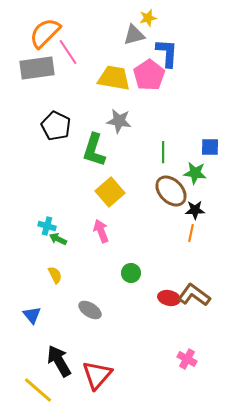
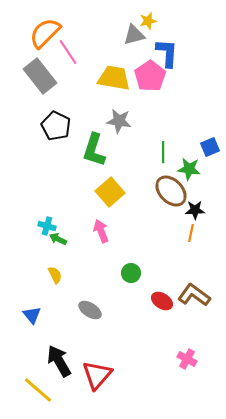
yellow star: moved 3 px down
gray rectangle: moved 3 px right, 8 px down; rotated 60 degrees clockwise
pink pentagon: moved 1 px right, 1 px down
blue square: rotated 24 degrees counterclockwise
green star: moved 6 px left, 4 px up
red ellipse: moved 7 px left, 3 px down; rotated 20 degrees clockwise
